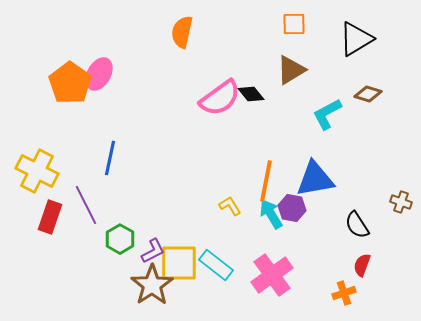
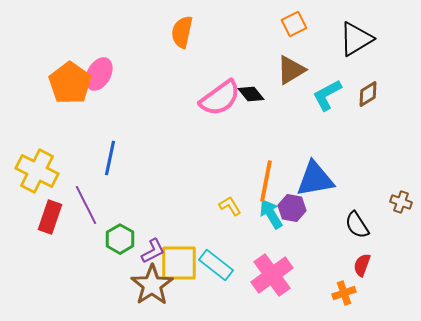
orange square: rotated 25 degrees counterclockwise
brown diamond: rotated 48 degrees counterclockwise
cyan L-shape: moved 19 px up
